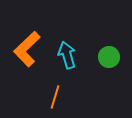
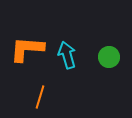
orange L-shape: rotated 48 degrees clockwise
orange line: moved 15 px left
